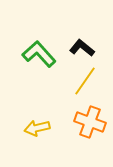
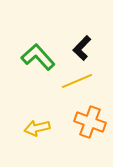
black L-shape: rotated 85 degrees counterclockwise
green L-shape: moved 1 px left, 3 px down
yellow line: moved 8 px left; rotated 32 degrees clockwise
